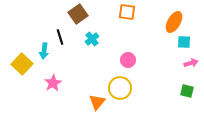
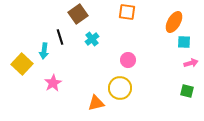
orange triangle: moved 1 px left, 1 px down; rotated 36 degrees clockwise
